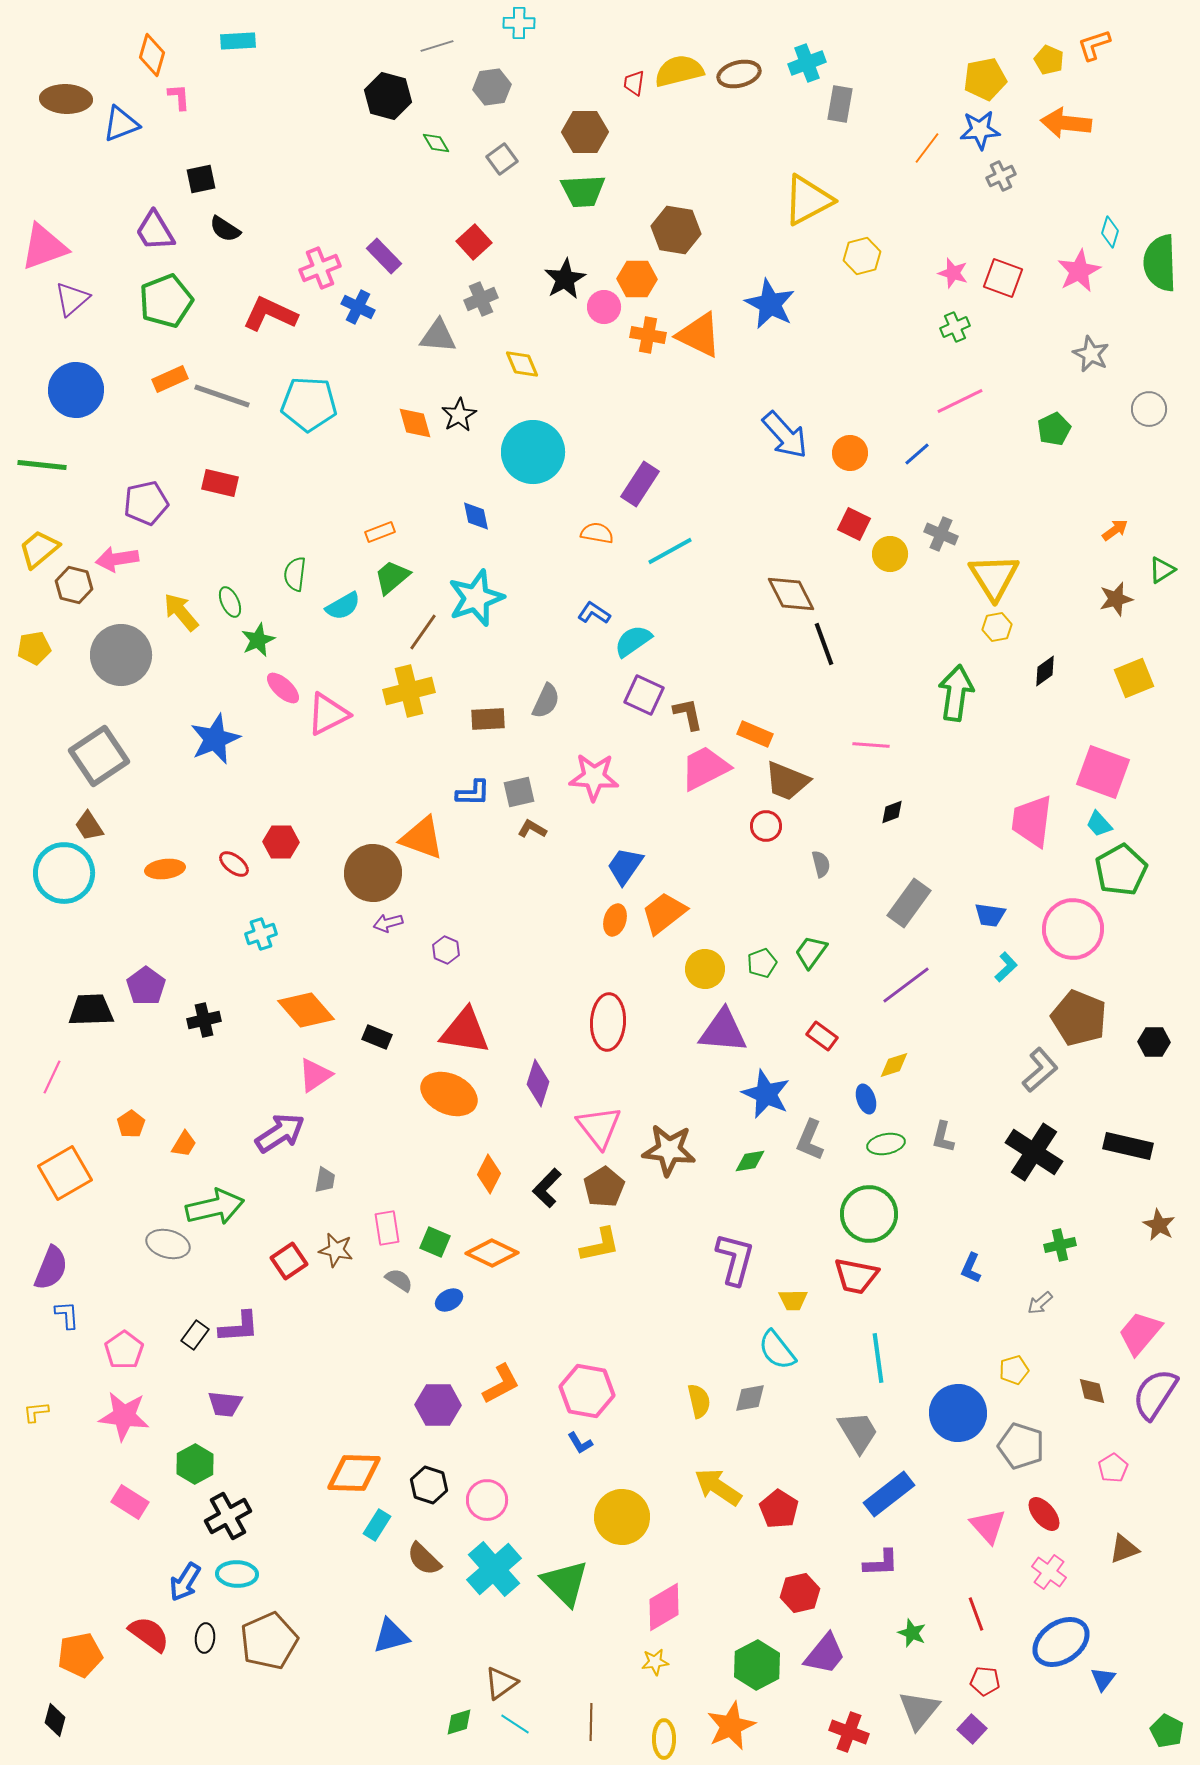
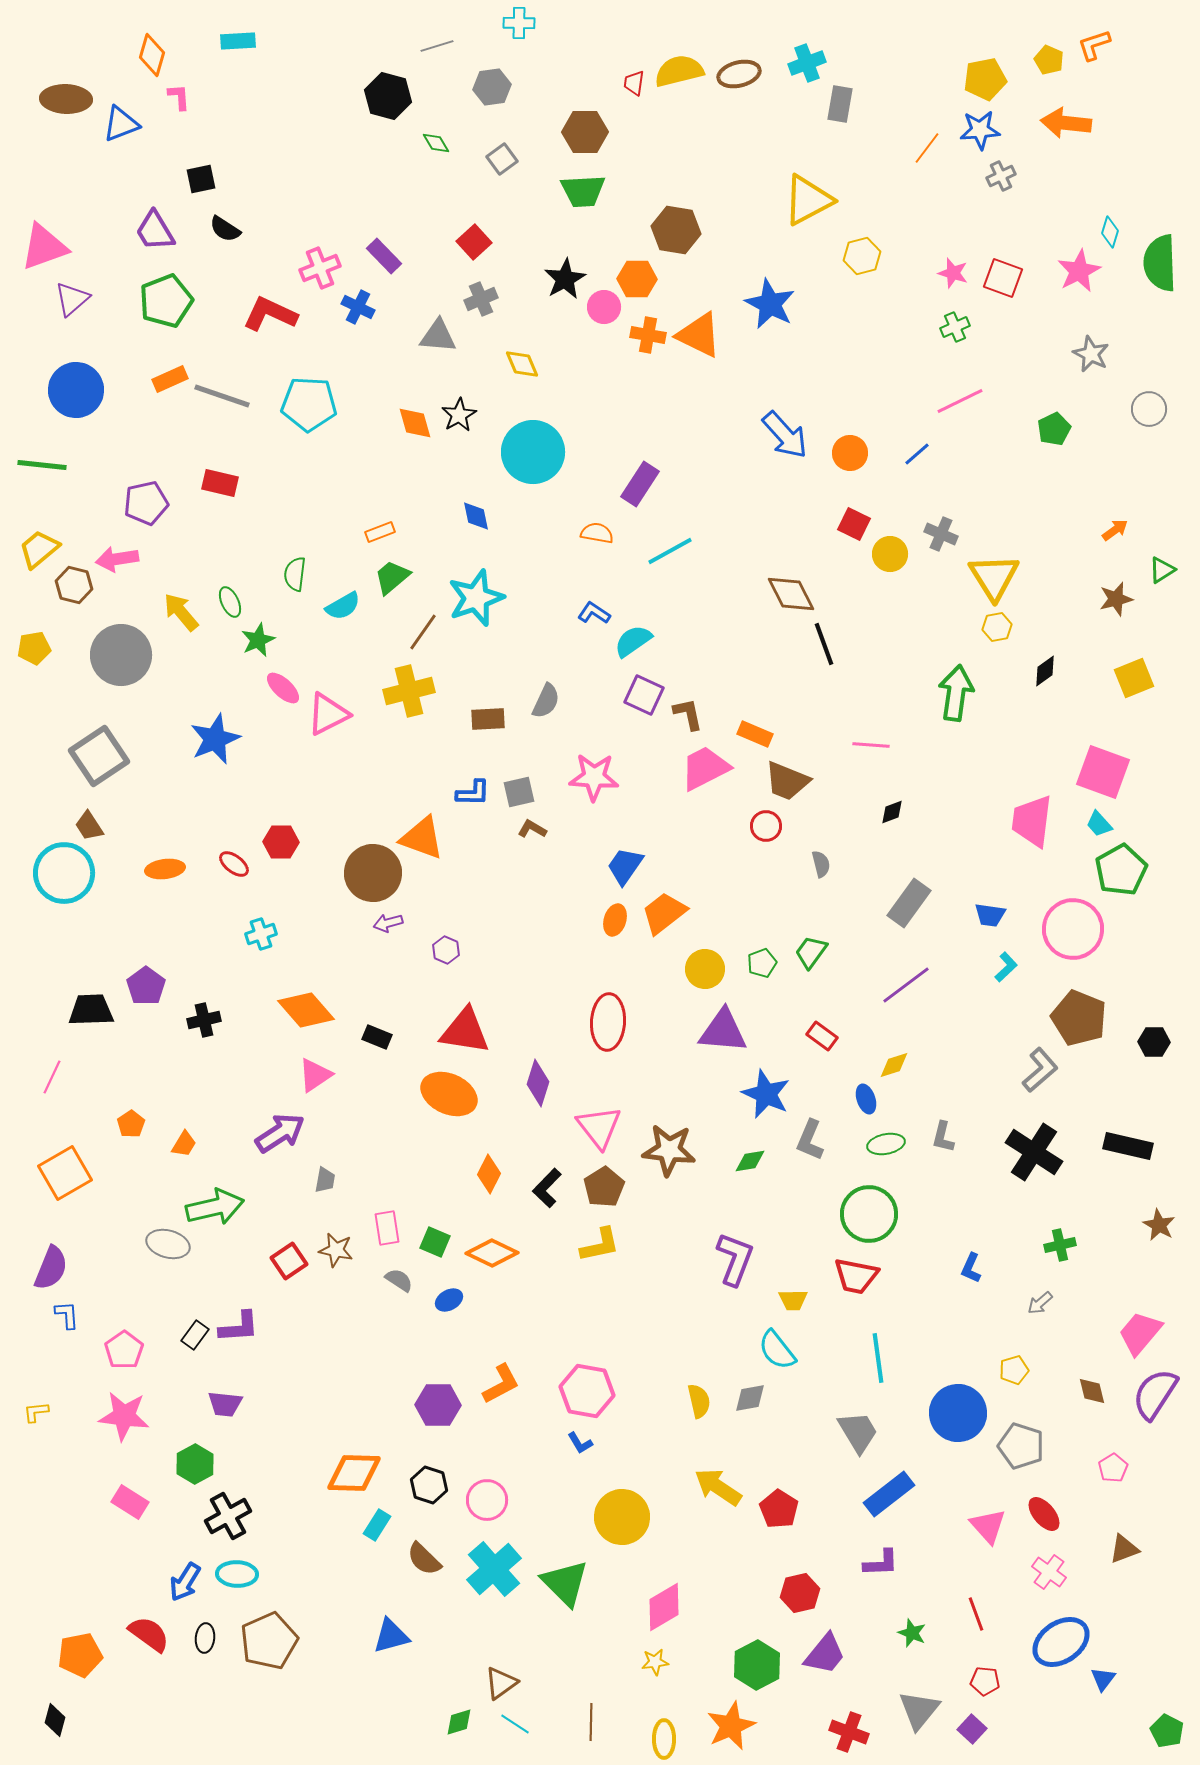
purple L-shape at (735, 1259): rotated 6 degrees clockwise
